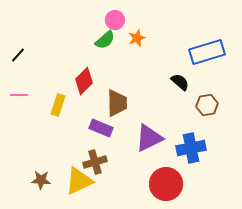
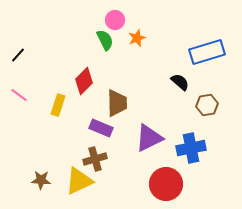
green semicircle: rotated 75 degrees counterclockwise
pink line: rotated 36 degrees clockwise
brown cross: moved 3 px up
